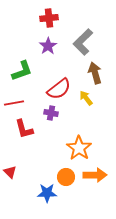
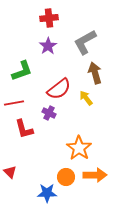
gray L-shape: moved 2 px right; rotated 16 degrees clockwise
purple cross: moved 2 px left; rotated 16 degrees clockwise
